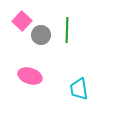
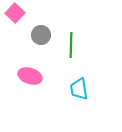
pink square: moved 7 px left, 8 px up
green line: moved 4 px right, 15 px down
